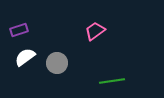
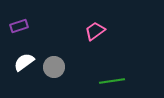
purple rectangle: moved 4 px up
white semicircle: moved 1 px left, 5 px down
gray circle: moved 3 px left, 4 px down
